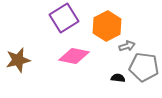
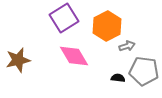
pink diamond: rotated 48 degrees clockwise
gray pentagon: moved 4 px down
